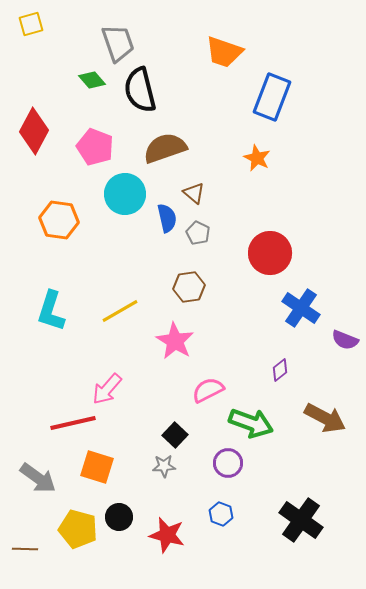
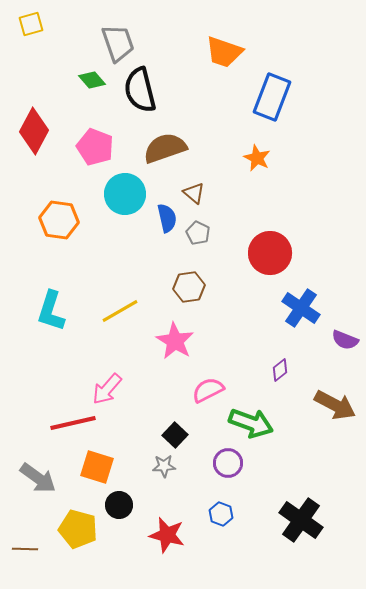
brown arrow: moved 10 px right, 13 px up
black circle: moved 12 px up
